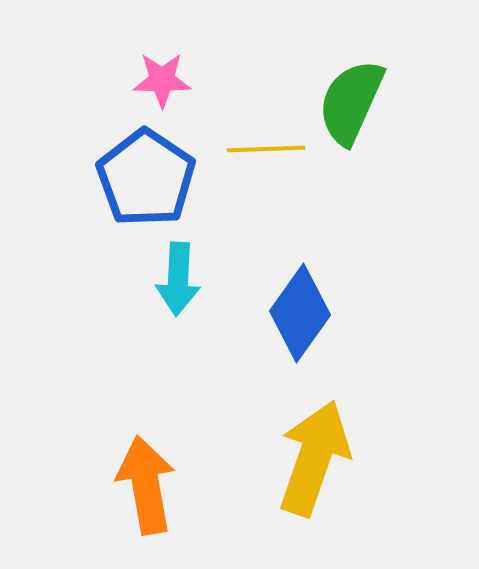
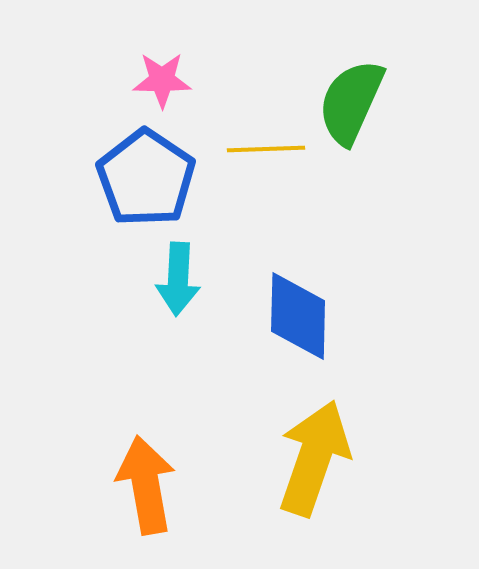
blue diamond: moved 2 px left, 3 px down; rotated 34 degrees counterclockwise
